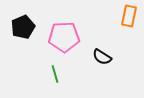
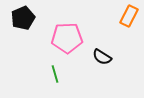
orange rectangle: rotated 15 degrees clockwise
black pentagon: moved 9 px up
pink pentagon: moved 3 px right, 1 px down
